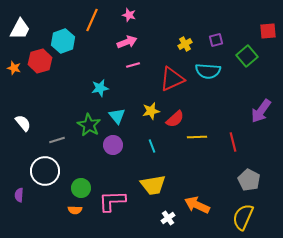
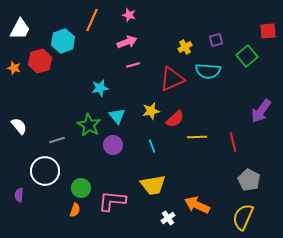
yellow cross: moved 3 px down
white semicircle: moved 4 px left, 3 px down
pink L-shape: rotated 8 degrees clockwise
orange semicircle: rotated 72 degrees counterclockwise
